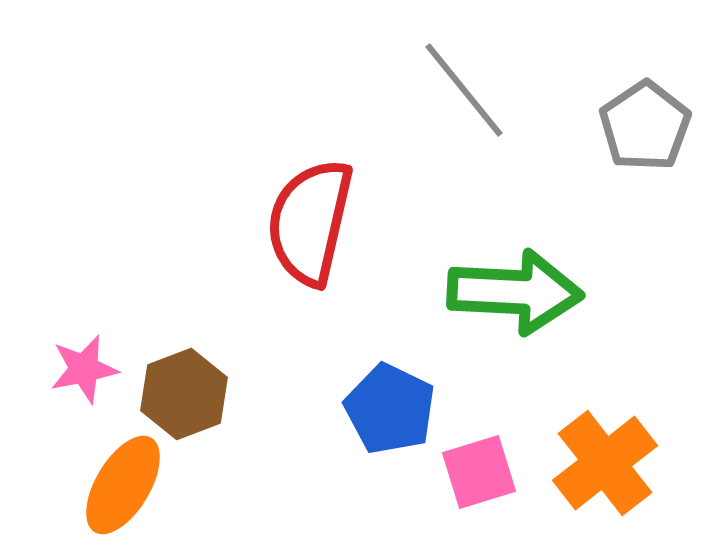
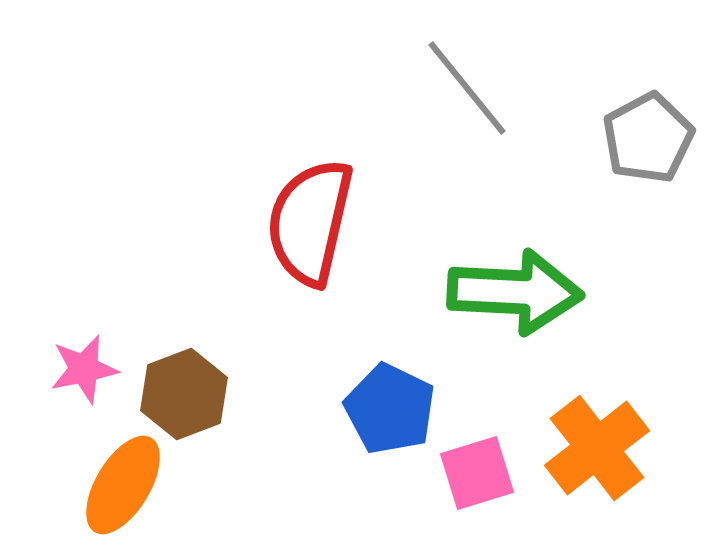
gray line: moved 3 px right, 2 px up
gray pentagon: moved 3 px right, 12 px down; rotated 6 degrees clockwise
orange cross: moved 8 px left, 15 px up
pink square: moved 2 px left, 1 px down
